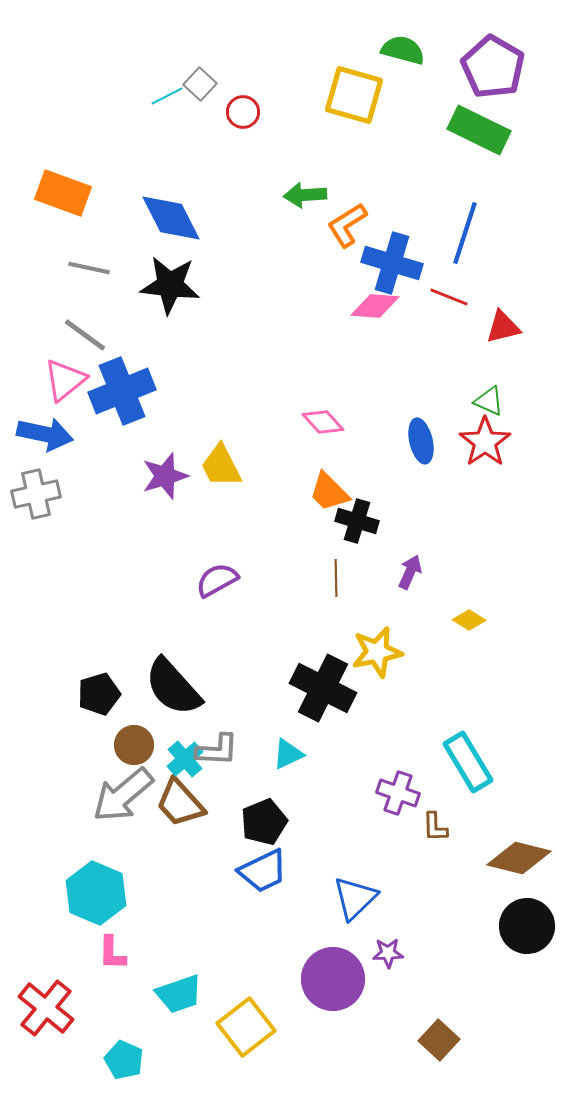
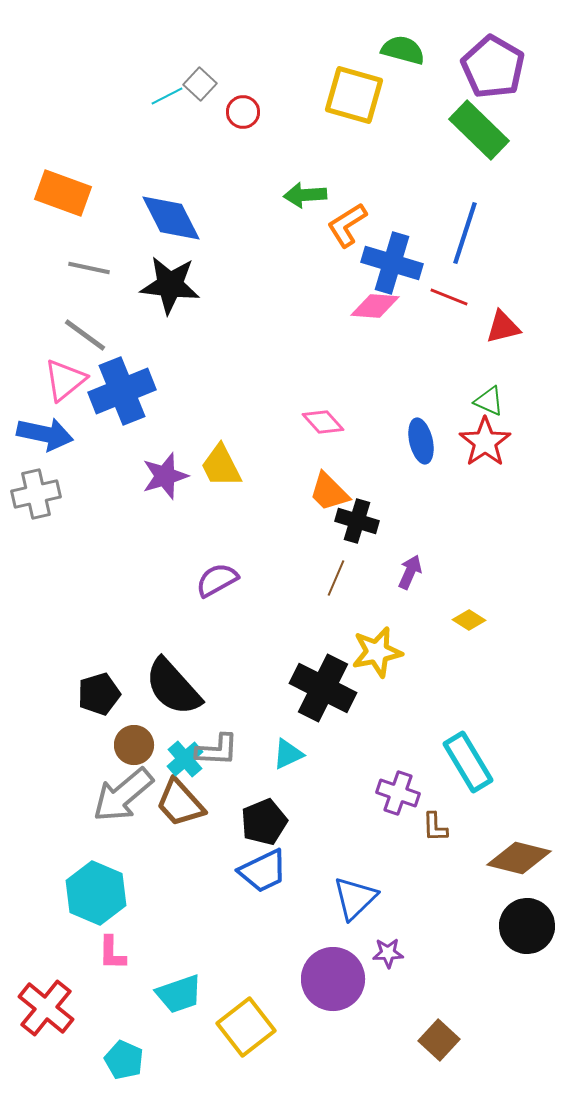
green rectangle at (479, 130): rotated 18 degrees clockwise
brown line at (336, 578): rotated 24 degrees clockwise
